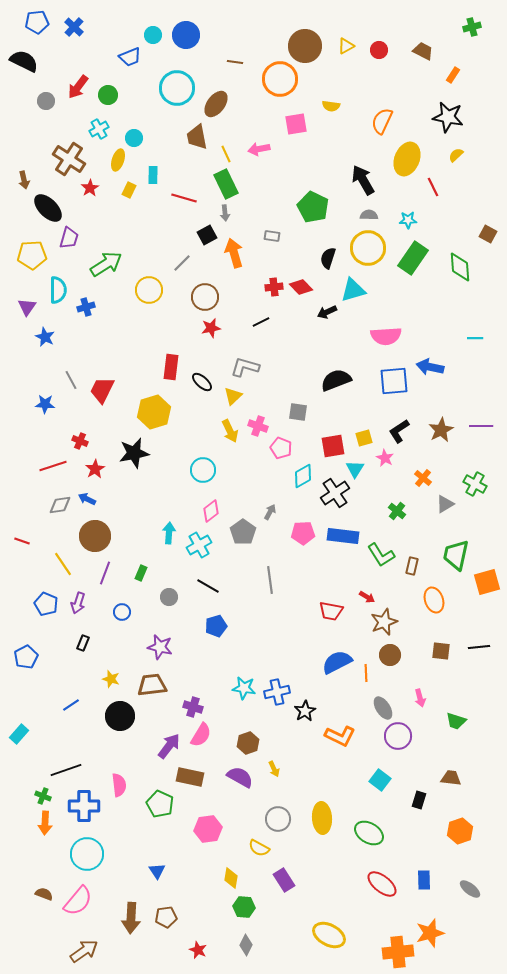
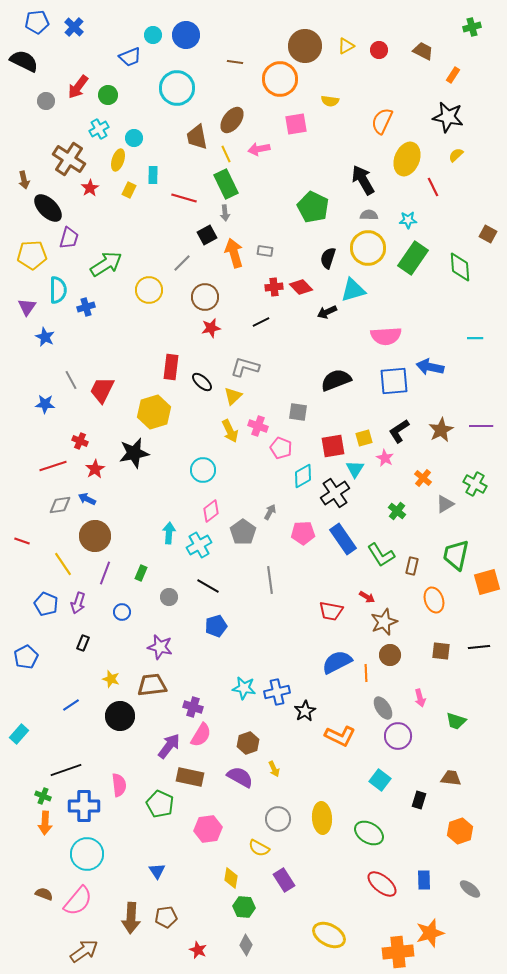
brown ellipse at (216, 104): moved 16 px right, 16 px down
yellow semicircle at (331, 106): moved 1 px left, 5 px up
gray rectangle at (272, 236): moved 7 px left, 15 px down
blue rectangle at (343, 536): moved 3 px down; rotated 48 degrees clockwise
